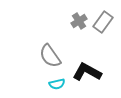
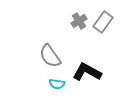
cyan semicircle: rotated 21 degrees clockwise
